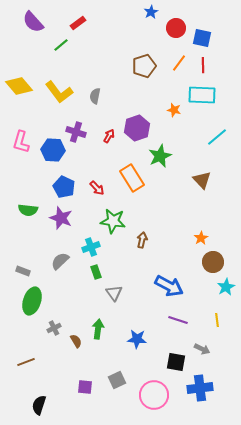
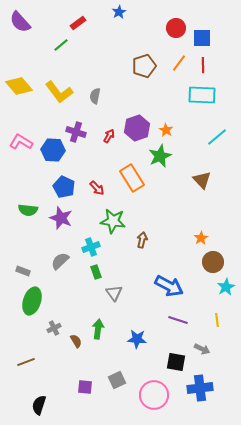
blue star at (151, 12): moved 32 px left
purple semicircle at (33, 22): moved 13 px left
blue square at (202, 38): rotated 12 degrees counterclockwise
orange star at (174, 110): moved 8 px left, 20 px down; rotated 16 degrees clockwise
pink L-shape at (21, 142): rotated 105 degrees clockwise
